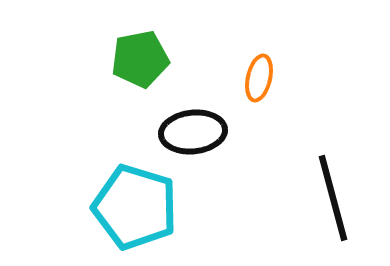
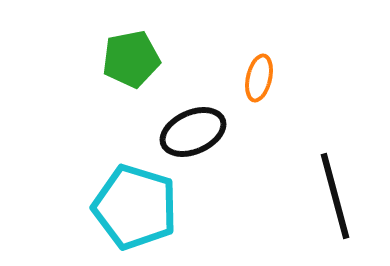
green pentagon: moved 9 px left
black ellipse: rotated 18 degrees counterclockwise
black line: moved 2 px right, 2 px up
